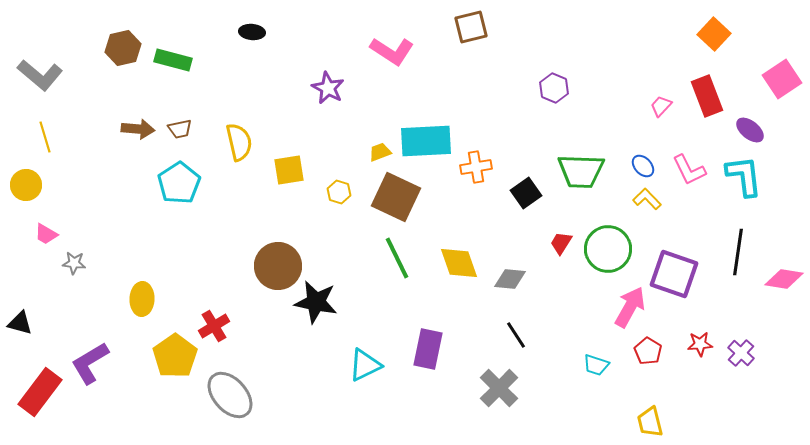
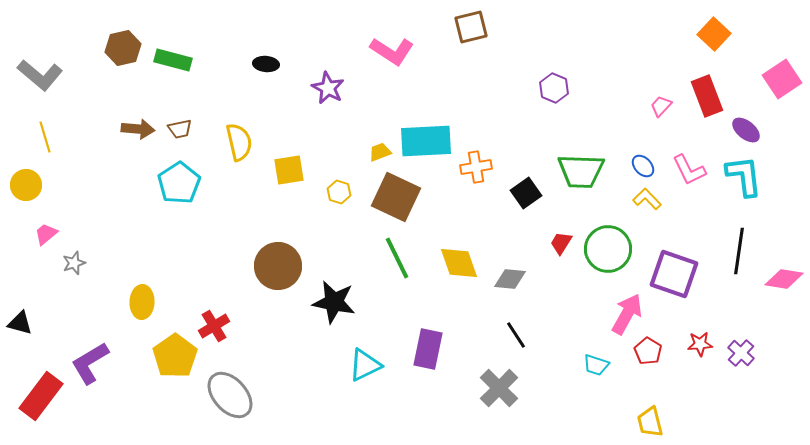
black ellipse at (252, 32): moved 14 px right, 32 px down
purple ellipse at (750, 130): moved 4 px left
pink trapezoid at (46, 234): rotated 110 degrees clockwise
black line at (738, 252): moved 1 px right, 1 px up
gray star at (74, 263): rotated 25 degrees counterclockwise
yellow ellipse at (142, 299): moved 3 px down
black star at (316, 302): moved 18 px right
pink arrow at (630, 307): moved 3 px left, 7 px down
red rectangle at (40, 392): moved 1 px right, 4 px down
